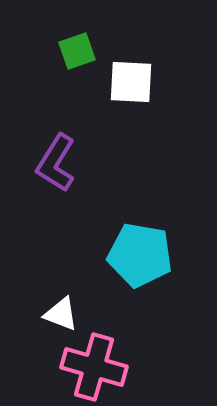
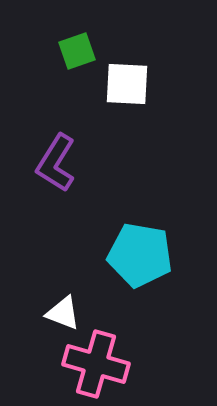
white square: moved 4 px left, 2 px down
white triangle: moved 2 px right, 1 px up
pink cross: moved 2 px right, 3 px up
